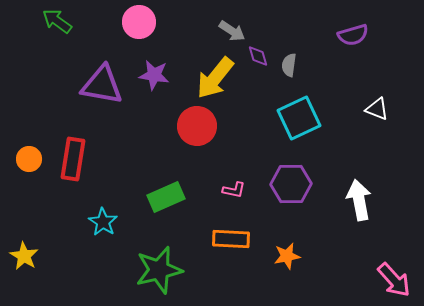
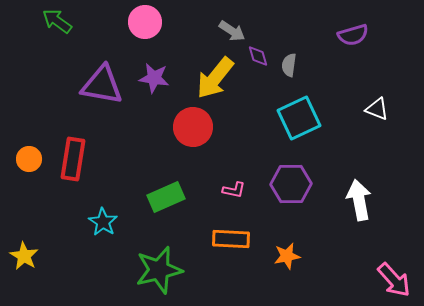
pink circle: moved 6 px right
purple star: moved 3 px down
red circle: moved 4 px left, 1 px down
